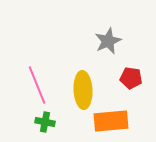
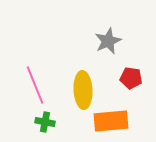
pink line: moved 2 px left
